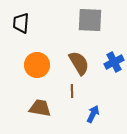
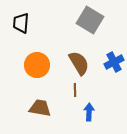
gray square: rotated 28 degrees clockwise
brown line: moved 3 px right, 1 px up
blue arrow: moved 4 px left, 2 px up; rotated 24 degrees counterclockwise
